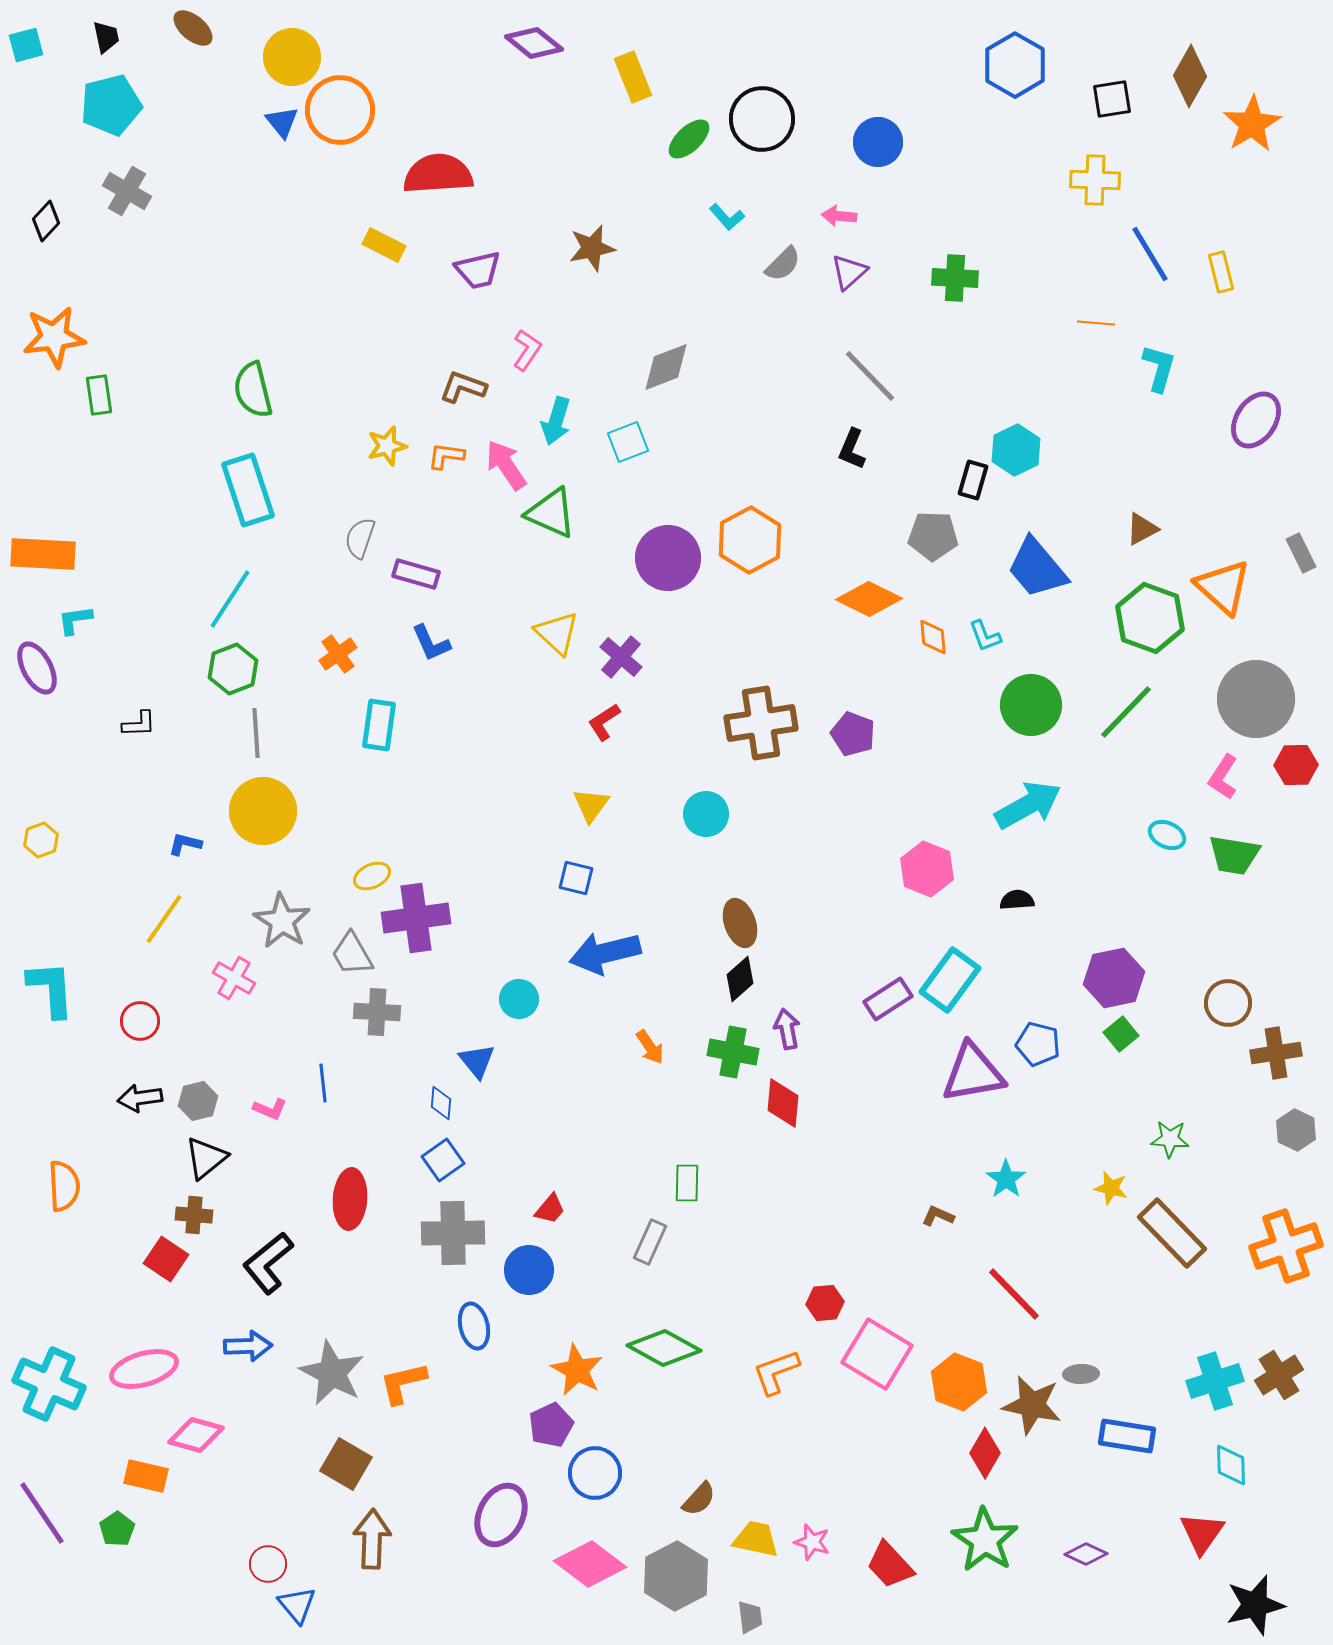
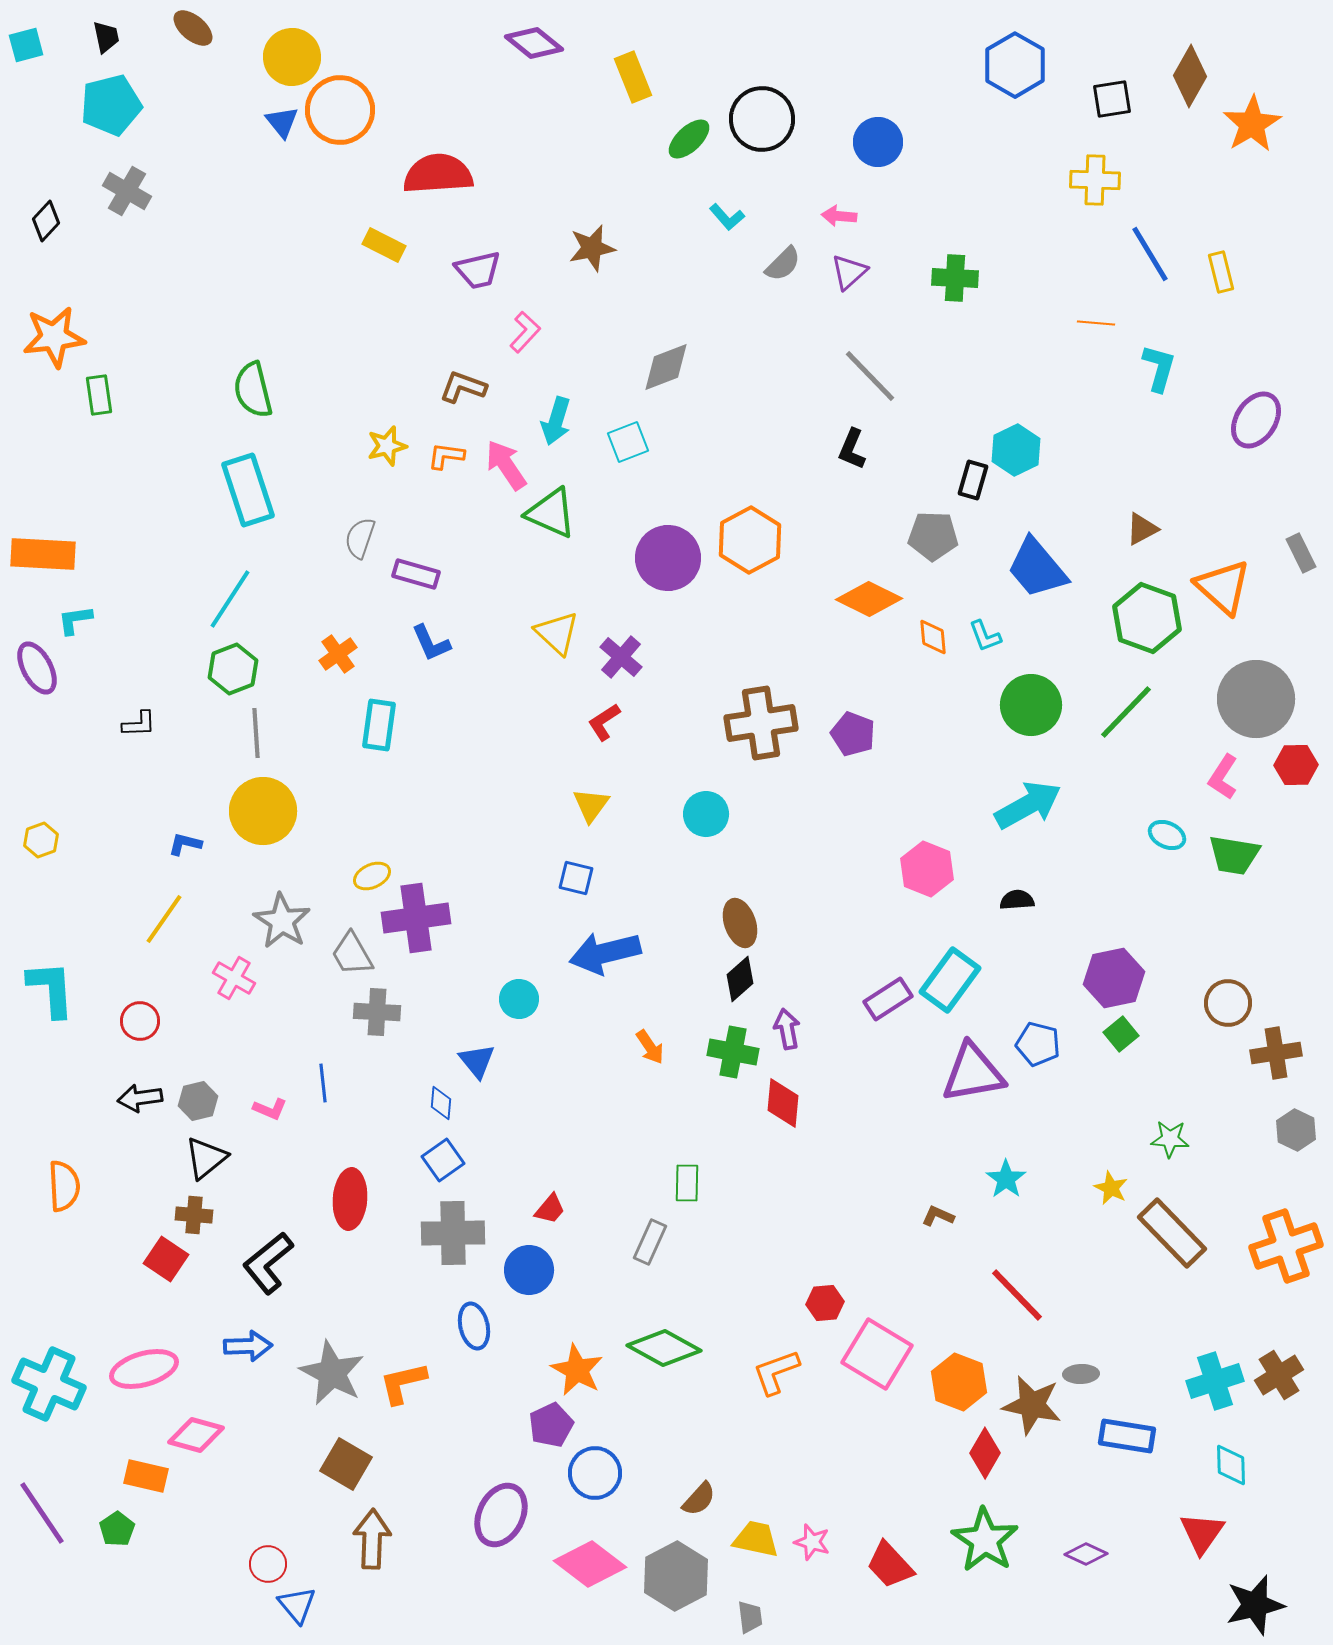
pink L-shape at (527, 350): moved 2 px left, 18 px up; rotated 9 degrees clockwise
green hexagon at (1150, 618): moved 3 px left
yellow star at (1111, 1188): rotated 12 degrees clockwise
red line at (1014, 1294): moved 3 px right, 1 px down
